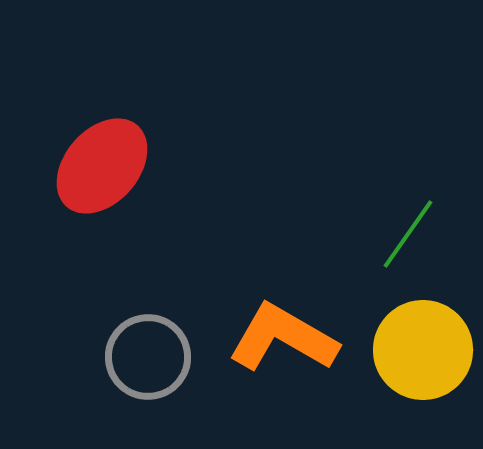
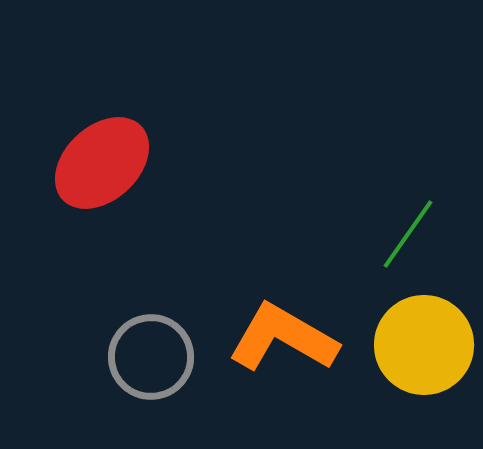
red ellipse: moved 3 px up; rotated 6 degrees clockwise
yellow circle: moved 1 px right, 5 px up
gray circle: moved 3 px right
